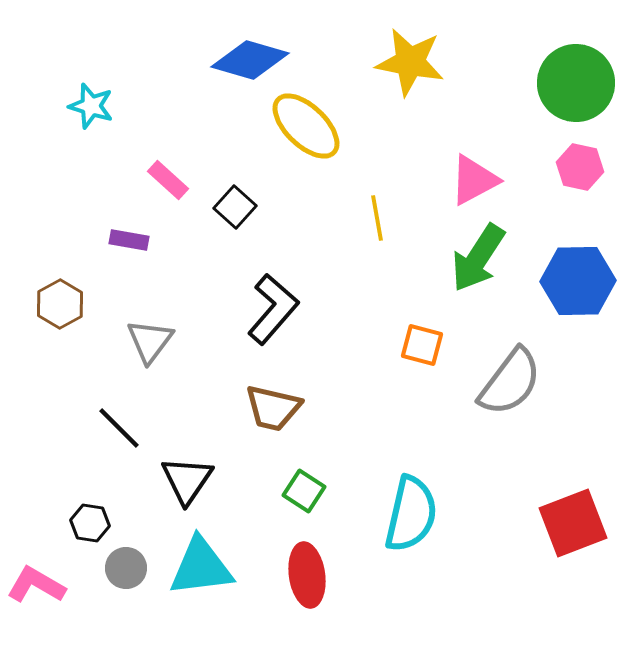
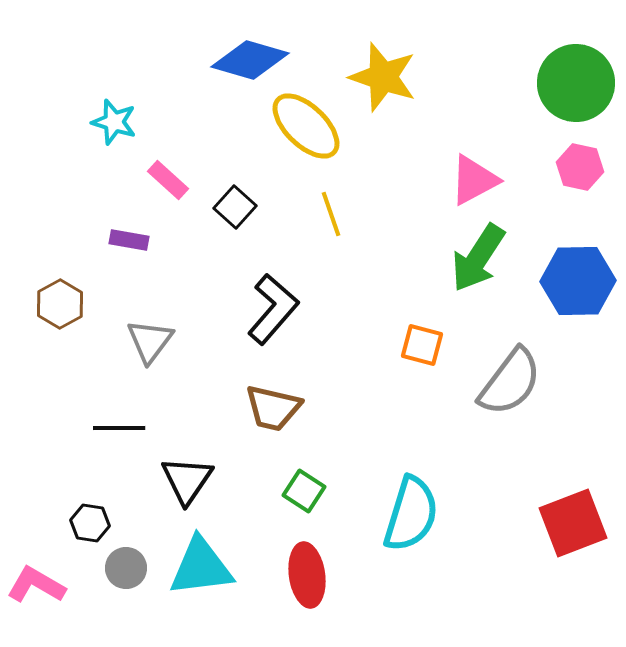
yellow star: moved 27 px left, 15 px down; rotated 8 degrees clockwise
cyan star: moved 23 px right, 16 px down
yellow line: moved 46 px left, 4 px up; rotated 9 degrees counterclockwise
black line: rotated 45 degrees counterclockwise
cyan semicircle: rotated 4 degrees clockwise
